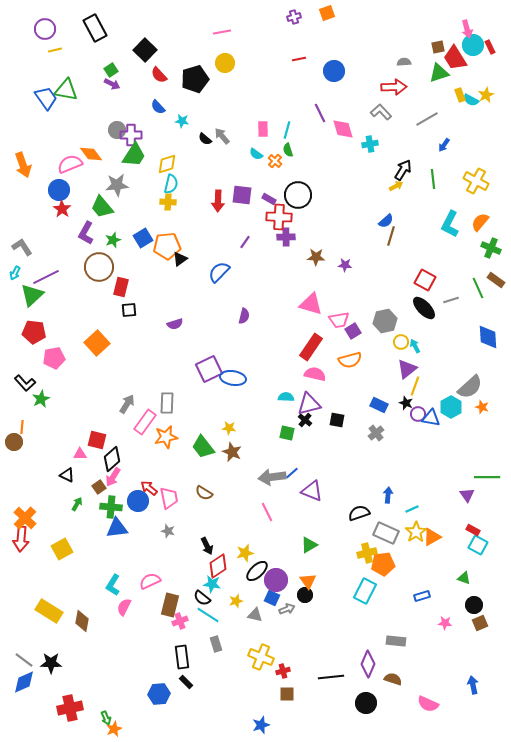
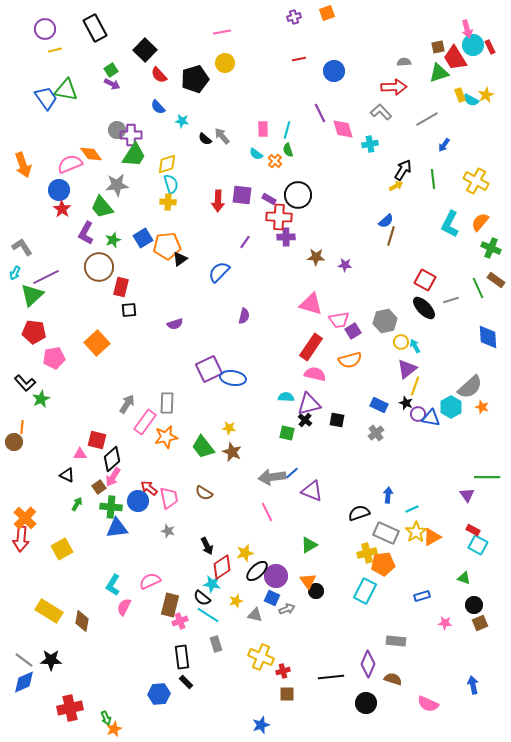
cyan semicircle at (171, 184): rotated 30 degrees counterclockwise
red diamond at (218, 566): moved 4 px right, 1 px down
purple circle at (276, 580): moved 4 px up
black circle at (305, 595): moved 11 px right, 4 px up
black star at (51, 663): moved 3 px up
